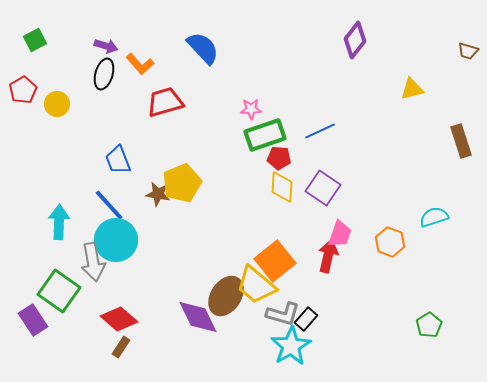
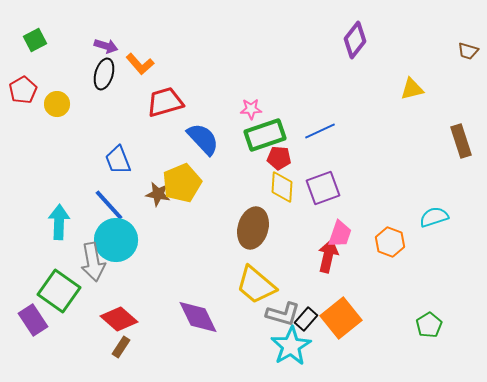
blue semicircle at (203, 48): moved 91 px down
purple square at (323, 188): rotated 36 degrees clockwise
orange square at (275, 261): moved 66 px right, 57 px down
brown ellipse at (226, 296): moved 27 px right, 68 px up; rotated 18 degrees counterclockwise
